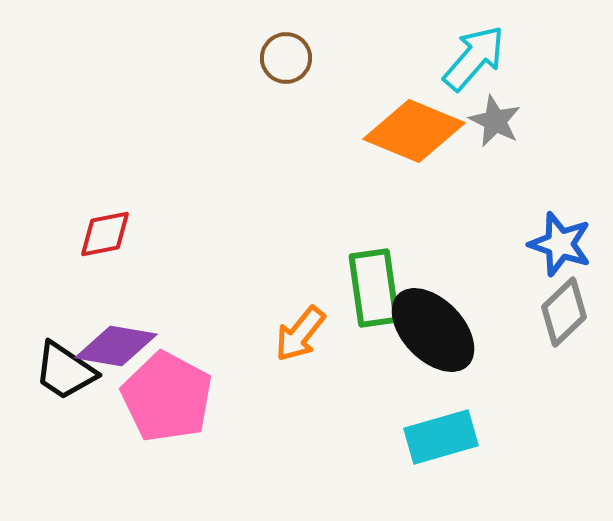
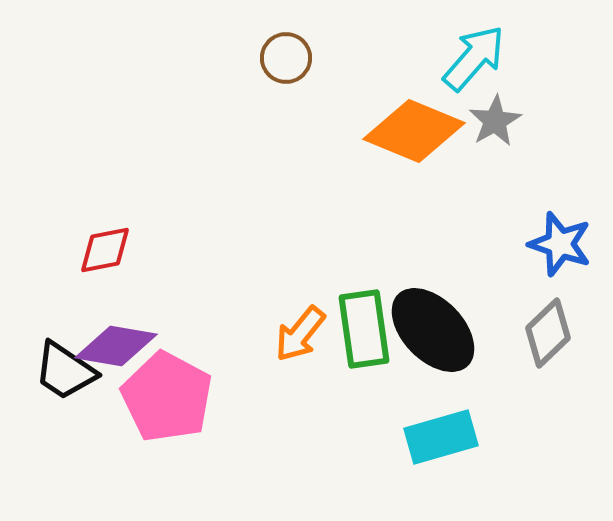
gray star: rotated 16 degrees clockwise
red diamond: moved 16 px down
green rectangle: moved 10 px left, 41 px down
gray diamond: moved 16 px left, 21 px down
